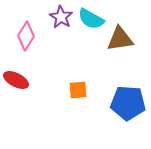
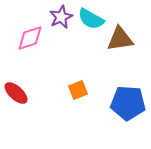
purple star: rotated 15 degrees clockwise
pink diamond: moved 4 px right, 2 px down; rotated 40 degrees clockwise
red ellipse: moved 13 px down; rotated 15 degrees clockwise
orange square: rotated 18 degrees counterclockwise
